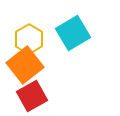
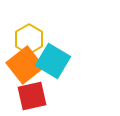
cyan square: moved 20 px left, 28 px down; rotated 28 degrees counterclockwise
red square: rotated 16 degrees clockwise
